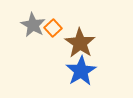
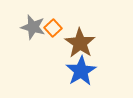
gray star: moved 2 px down; rotated 15 degrees counterclockwise
